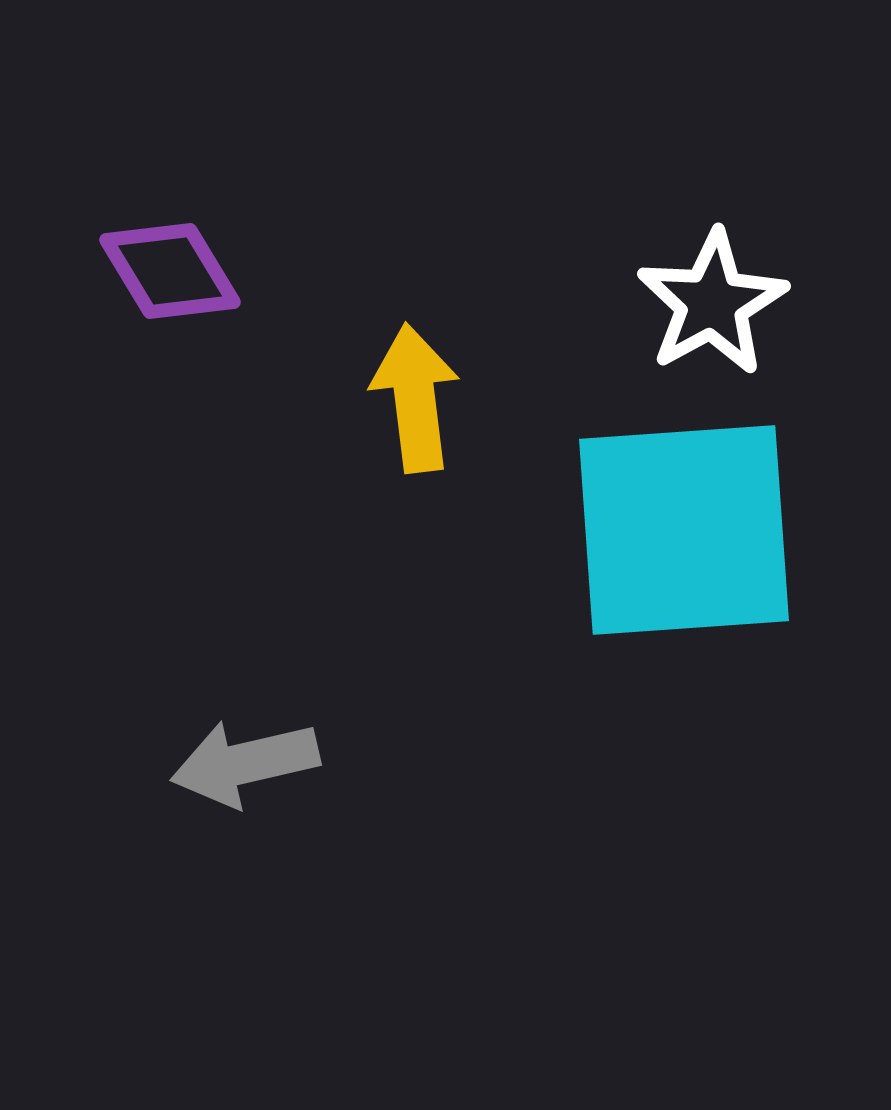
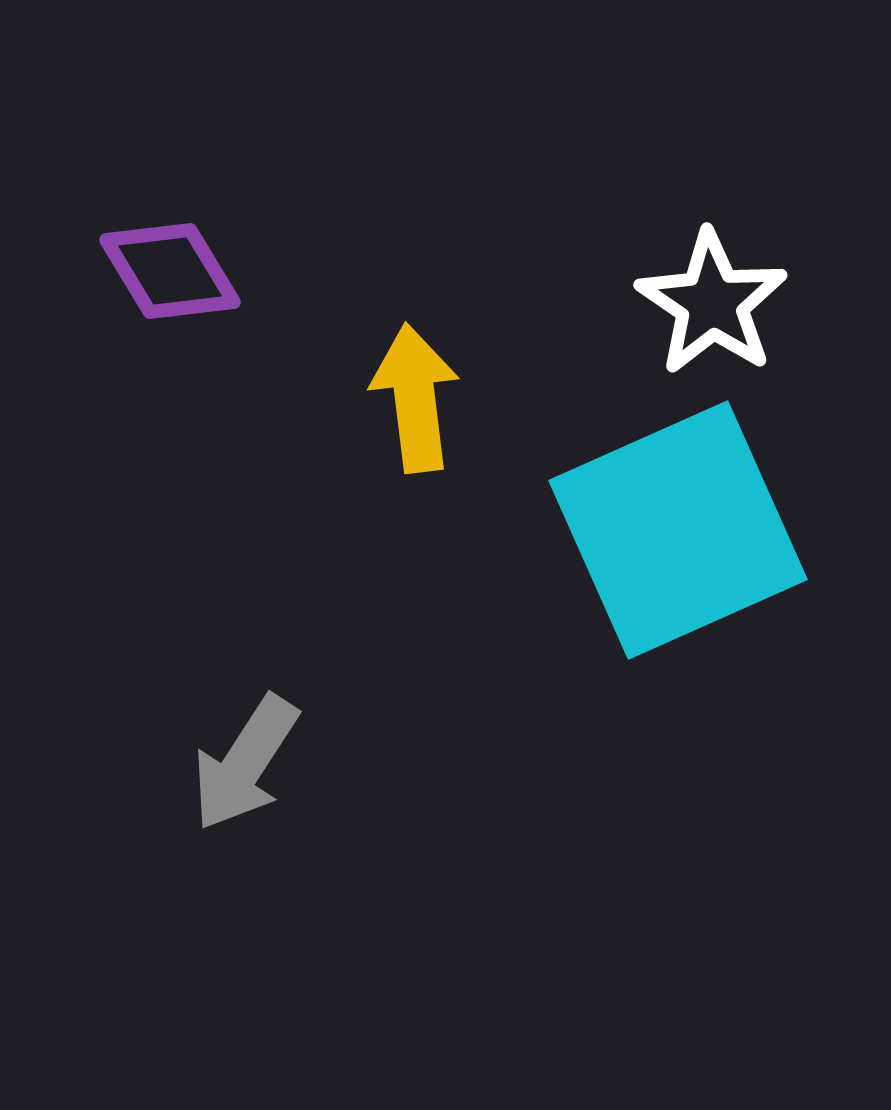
white star: rotated 9 degrees counterclockwise
cyan square: moved 6 px left; rotated 20 degrees counterclockwise
gray arrow: rotated 44 degrees counterclockwise
